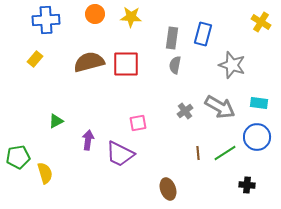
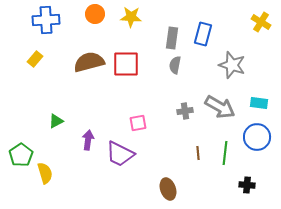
gray cross: rotated 28 degrees clockwise
green line: rotated 50 degrees counterclockwise
green pentagon: moved 3 px right, 2 px up; rotated 25 degrees counterclockwise
